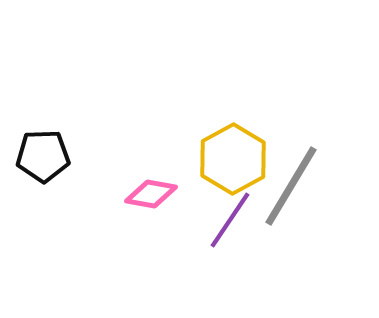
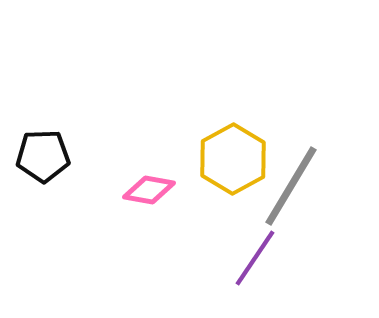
pink diamond: moved 2 px left, 4 px up
purple line: moved 25 px right, 38 px down
